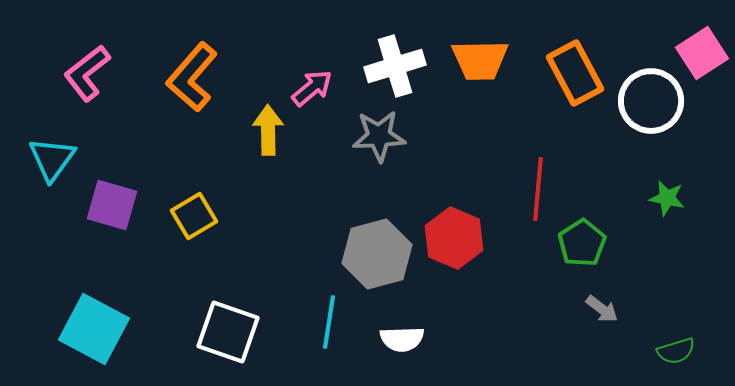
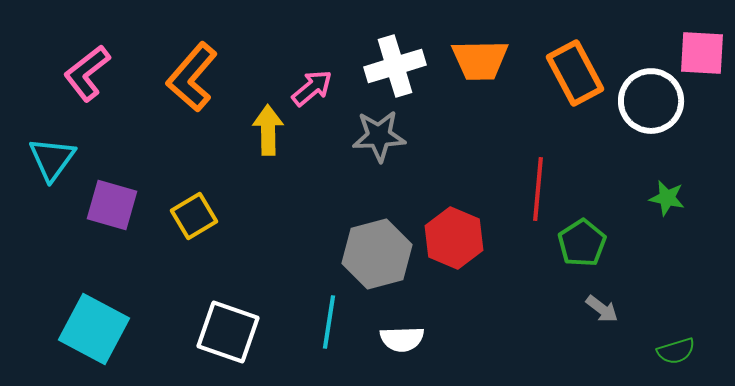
pink square: rotated 36 degrees clockwise
